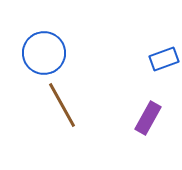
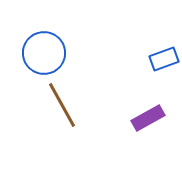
purple rectangle: rotated 32 degrees clockwise
